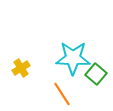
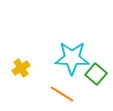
cyan star: moved 1 px left
orange line: rotated 25 degrees counterclockwise
